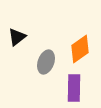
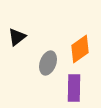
gray ellipse: moved 2 px right, 1 px down
